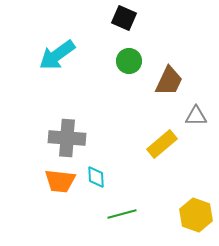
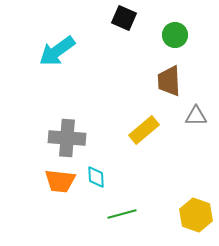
cyan arrow: moved 4 px up
green circle: moved 46 px right, 26 px up
brown trapezoid: rotated 152 degrees clockwise
yellow rectangle: moved 18 px left, 14 px up
